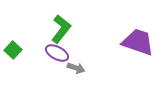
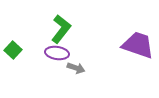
purple trapezoid: moved 3 px down
purple ellipse: rotated 20 degrees counterclockwise
